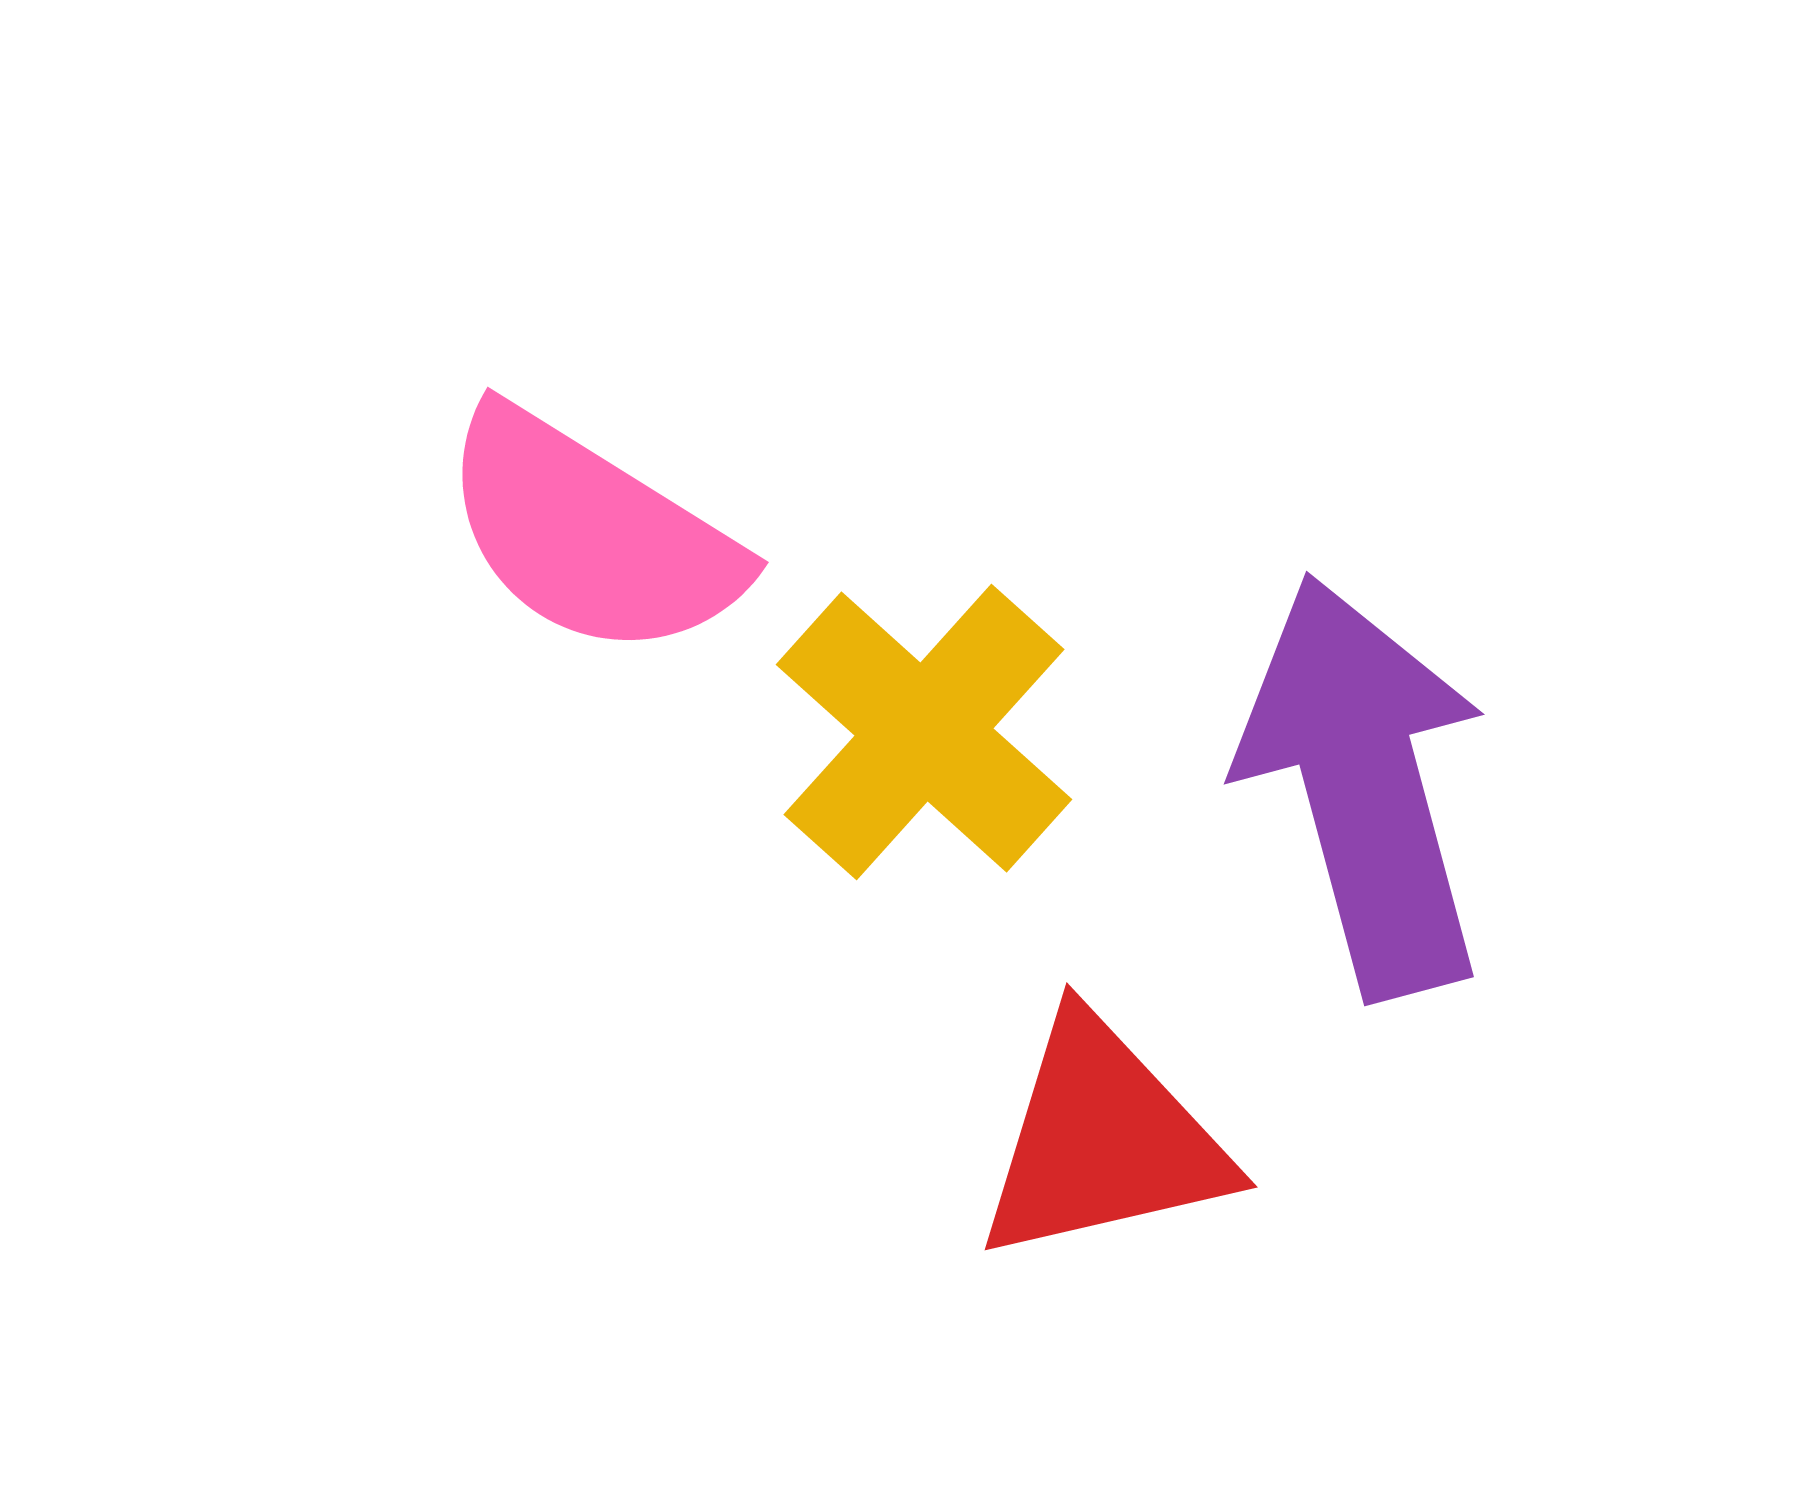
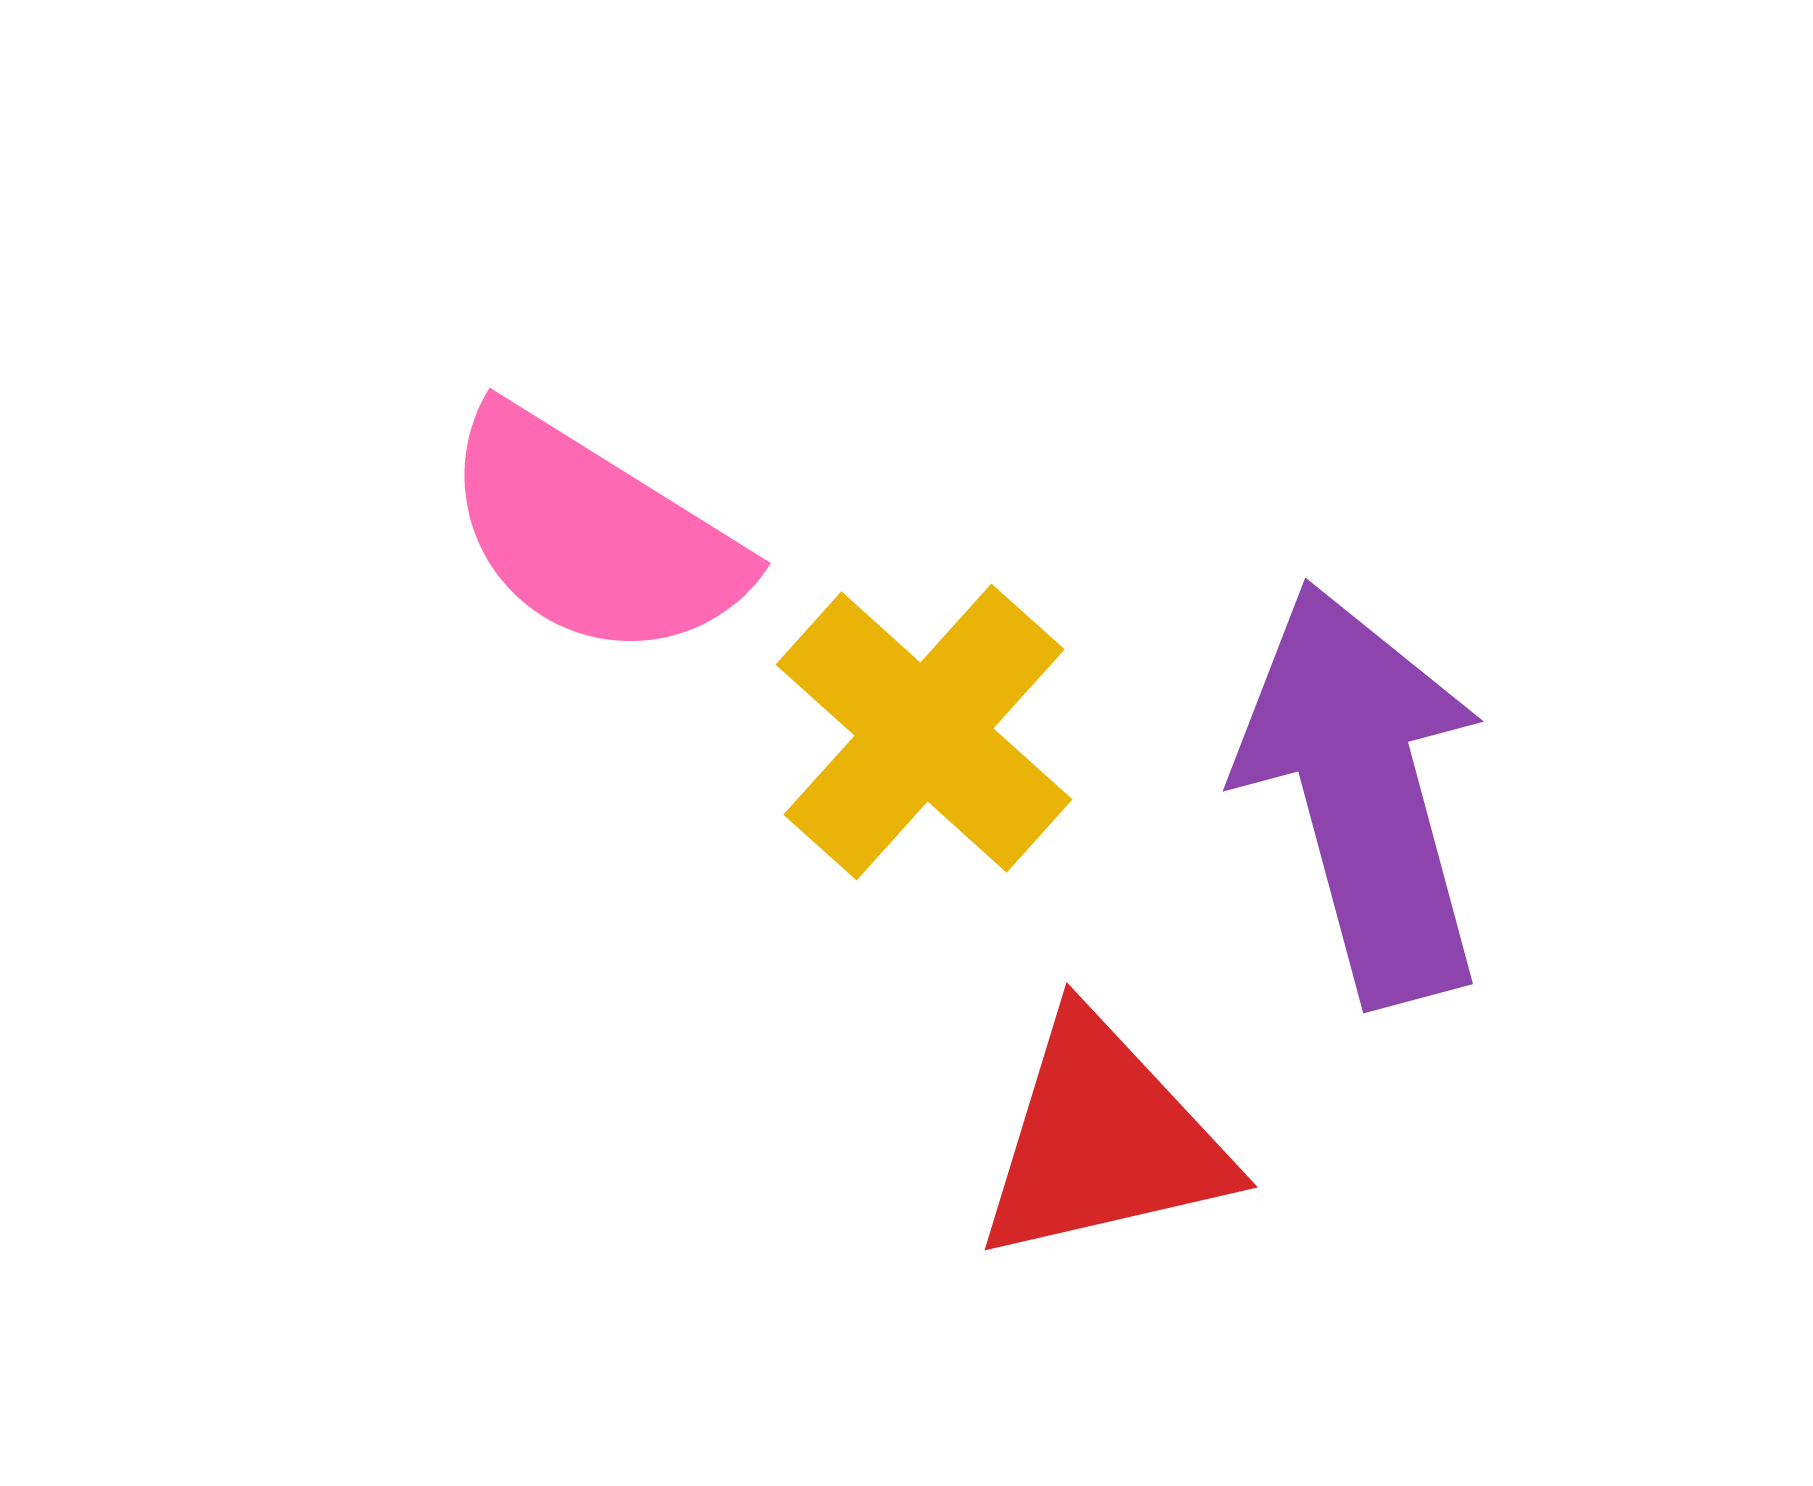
pink semicircle: moved 2 px right, 1 px down
purple arrow: moved 1 px left, 7 px down
